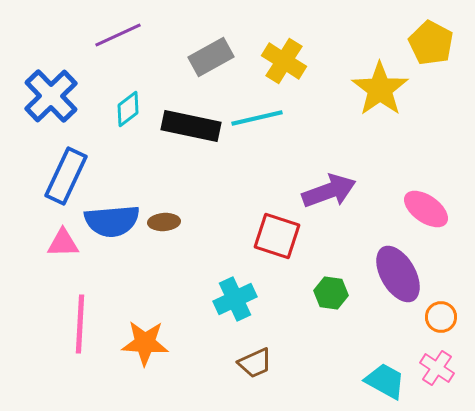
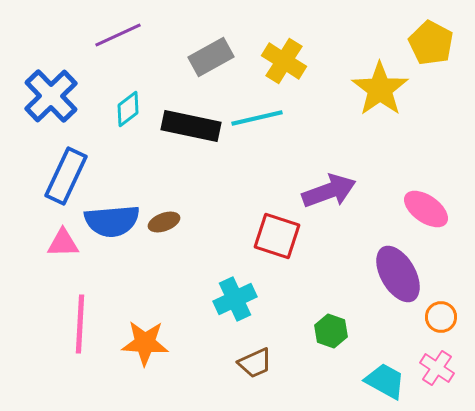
brown ellipse: rotated 16 degrees counterclockwise
green hexagon: moved 38 px down; rotated 12 degrees clockwise
